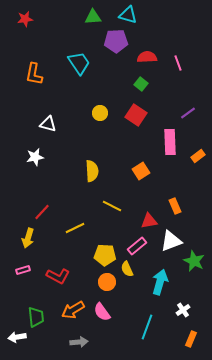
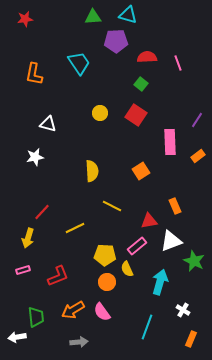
purple line at (188, 113): moved 9 px right, 7 px down; rotated 21 degrees counterclockwise
red L-shape at (58, 276): rotated 50 degrees counterclockwise
white cross at (183, 310): rotated 24 degrees counterclockwise
